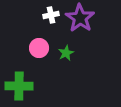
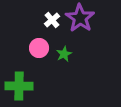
white cross: moved 1 px right, 5 px down; rotated 28 degrees counterclockwise
green star: moved 2 px left, 1 px down
